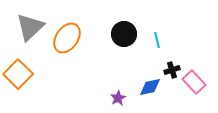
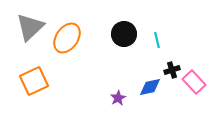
orange square: moved 16 px right, 7 px down; rotated 20 degrees clockwise
